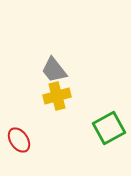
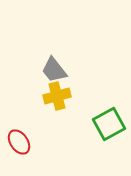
green square: moved 4 px up
red ellipse: moved 2 px down
